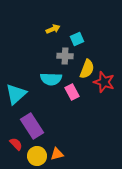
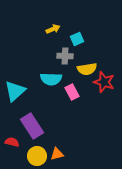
yellow semicircle: rotated 60 degrees clockwise
cyan triangle: moved 1 px left, 3 px up
red semicircle: moved 4 px left, 2 px up; rotated 32 degrees counterclockwise
